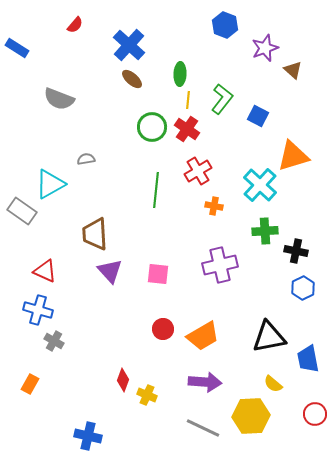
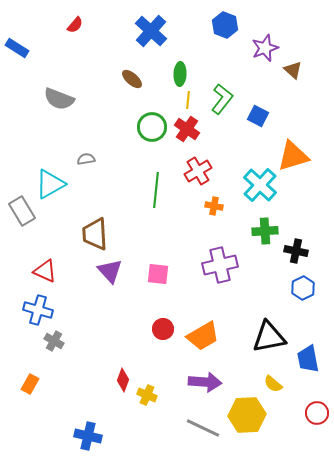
blue cross at (129, 45): moved 22 px right, 14 px up
gray rectangle at (22, 211): rotated 24 degrees clockwise
red circle at (315, 414): moved 2 px right, 1 px up
yellow hexagon at (251, 416): moved 4 px left, 1 px up
